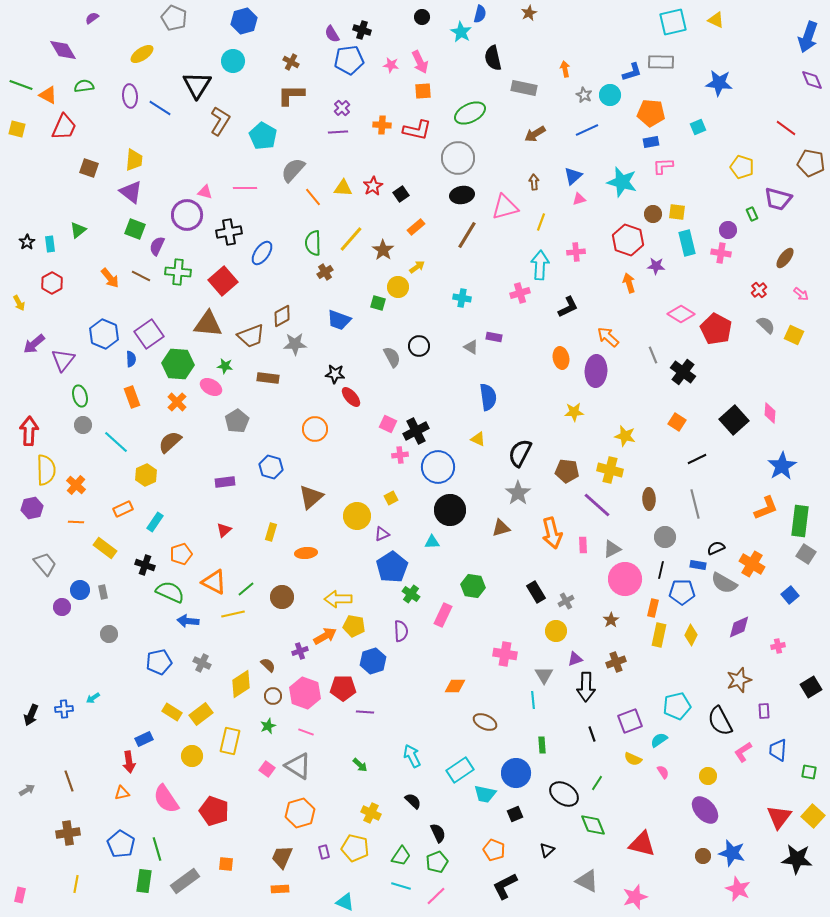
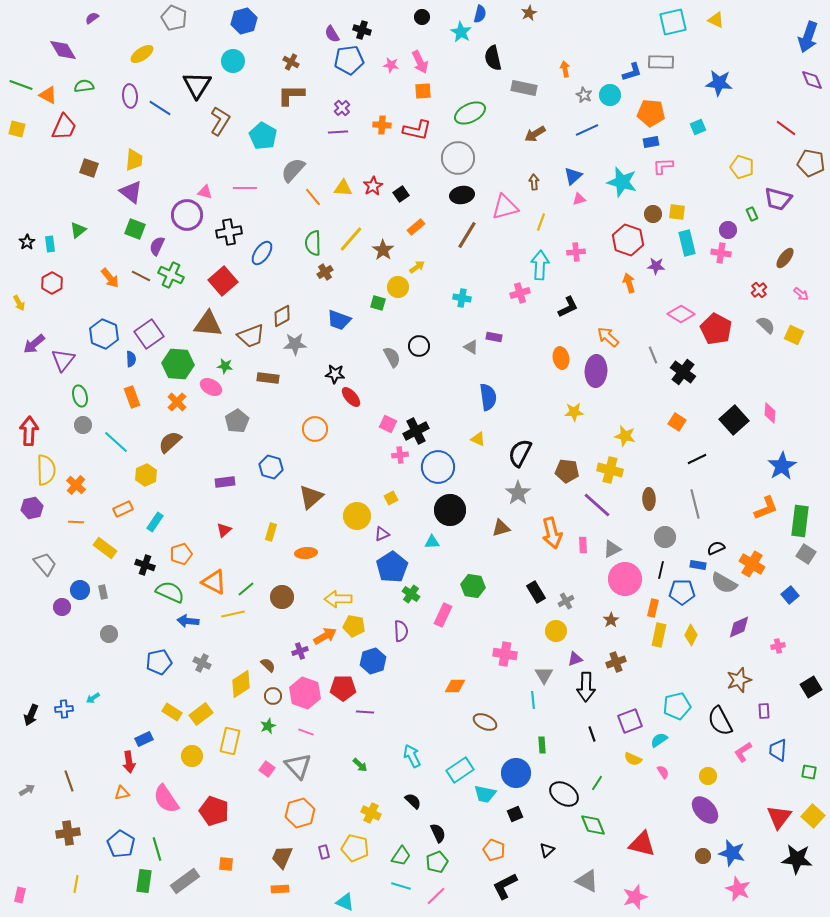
green cross at (178, 272): moved 7 px left, 3 px down; rotated 20 degrees clockwise
gray triangle at (298, 766): rotated 16 degrees clockwise
